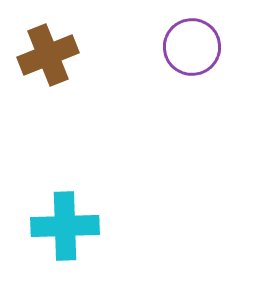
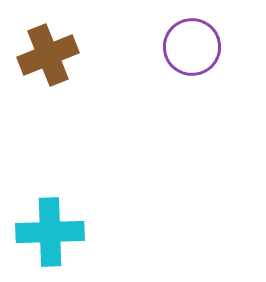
cyan cross: moved 15 px left, 6 px down
